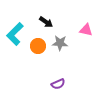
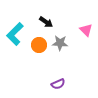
pink triangle: rotated 32 degrees clockwise
orange circle: moved 1 px right, 1 px up
